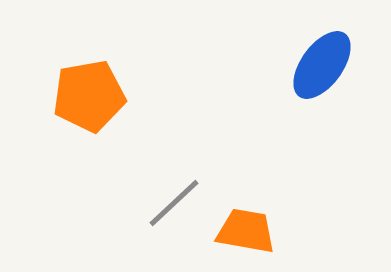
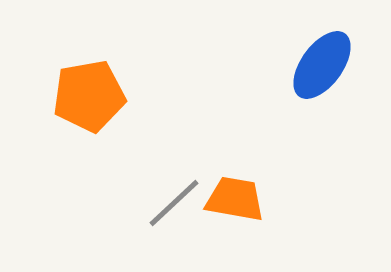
orange trapezoid: moved 11 px left, 32 px up
